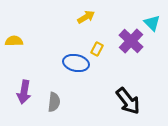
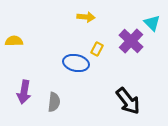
yellow arrow: rotated 36 degrees clockwise
